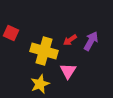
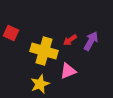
pink triangle: rotated 36 degrees clockwise
